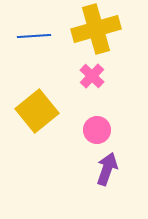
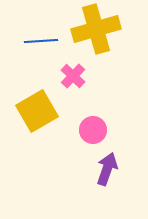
blue line: moved 7 px right, 5 px down
pink cross: moved 19 px left
yellow square: rotated 9 degrees clockwise
pink circle: moved 4 px left
